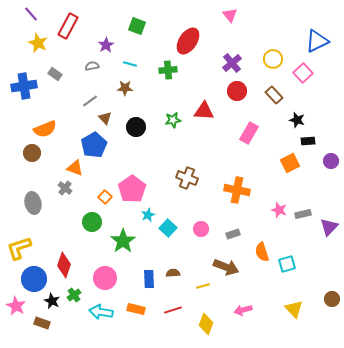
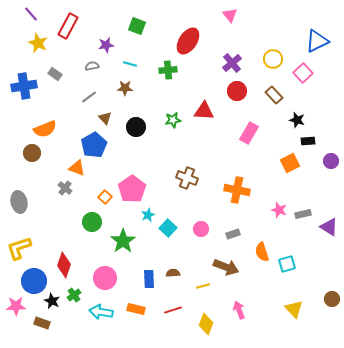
purple star at (106, 45): rotated 21 degrees clockwise
gray line at (90, 101): moved 1 px left, 4 px up
orange triangle at (75, 168): moved 2 px right
gray ellipse at (33, 203): moved 14 px left, 1 px up
purple triangle at (329, 227): rotated 42 degrees counterclockwise
blue circle at (34, 279): moved 2 px down
pink star at (16, 306): rotated 30 degrees counterclockwise
pink arrow at (243, 310): moved 4 px left; rotated 84 degrees clockwise
